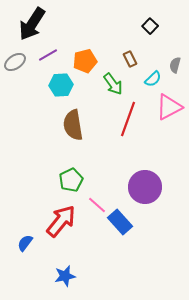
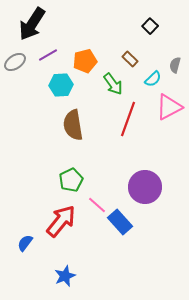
brown rectangle: rotated 21 degrees counterclockwise
blue star: rotated 10 degrees counterclockwise
